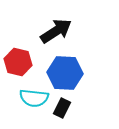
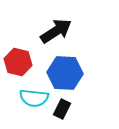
black rectangle: moved 1 px down
